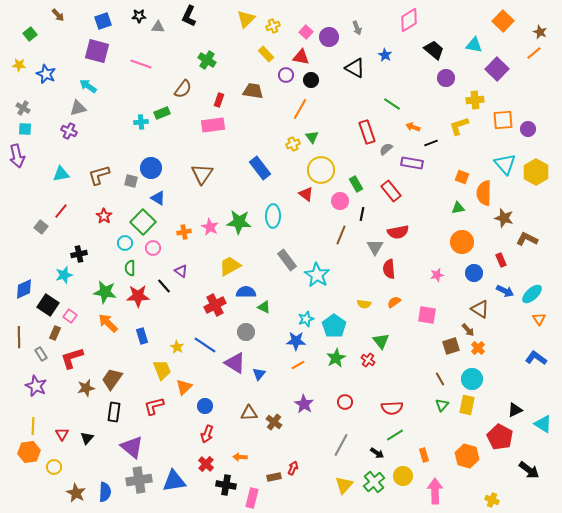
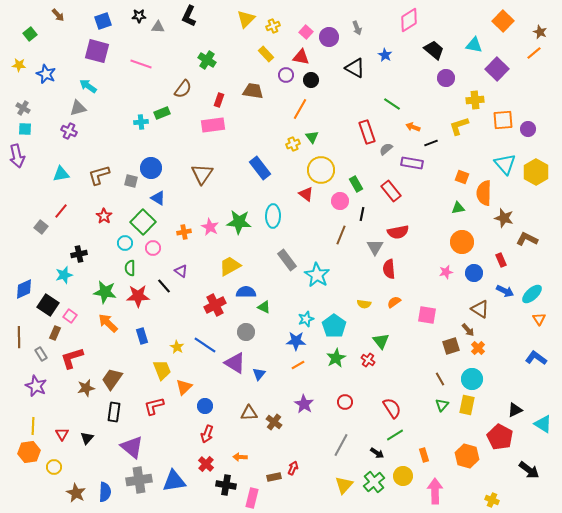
pink star at (437, 275): moved 9 px right, 3 px up
red semicircle at (392, 408): rotated 120 degrees counterclockwise
